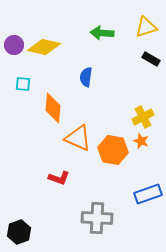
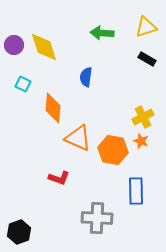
yellow diamond: rotated 60 degrees clockwise
black rectangle: moved 4 px left
cyan square: rotated 21 degrees clockwise
blue rectangle: moved 12 px left, 3 px up; rotated 72 degrees counterclockwise
